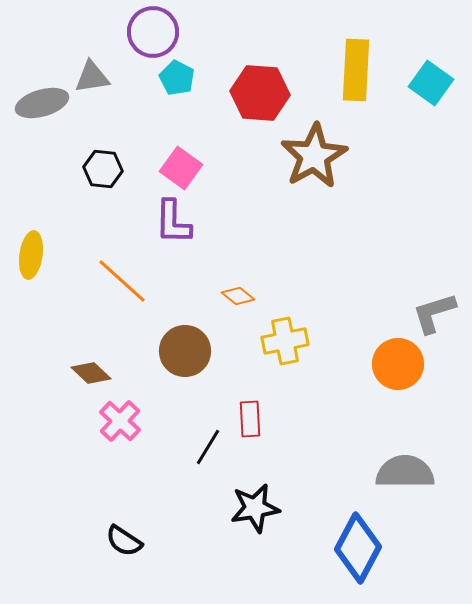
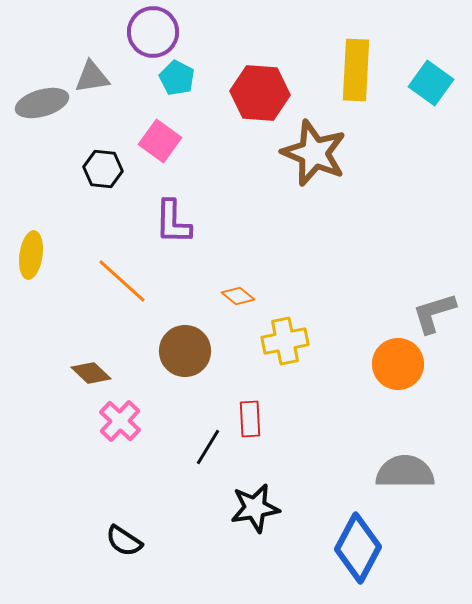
brown star: moved 3 px up; rotated 20 degrees counterclockwise
pink square: moved 21 px left, 27 px up
